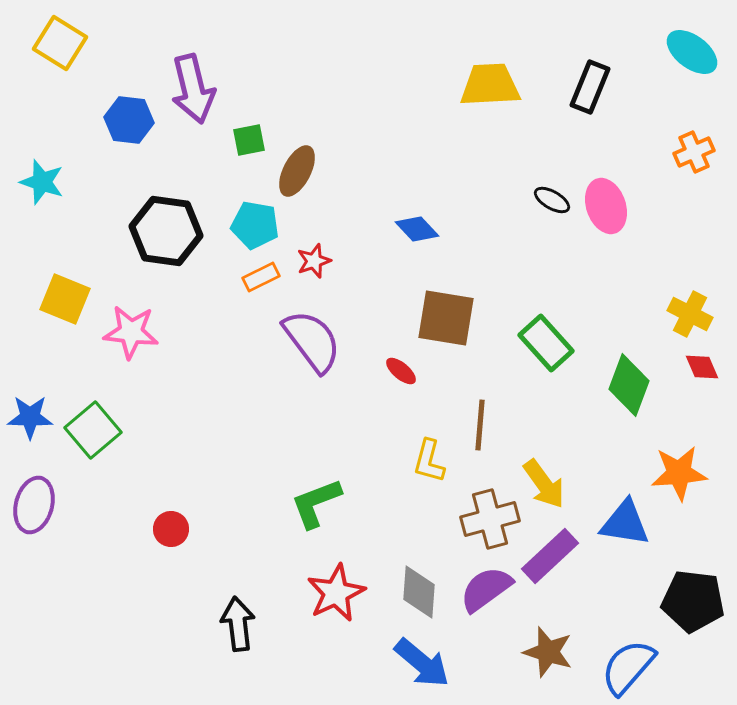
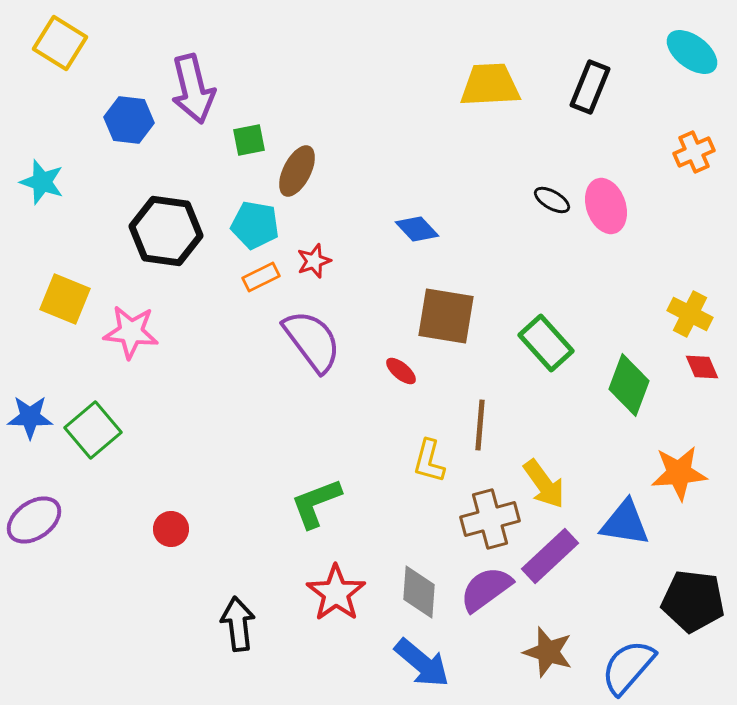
brown square at (446, 318): moved 2 px up
purple ellipse at (34, 505): moved 15 px down; rotated 40 degrees clockwise
red star at (336, 593): rotated 10 degrees counterclockwise
